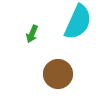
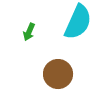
green arrow: moved 3 px left, 2 px up
